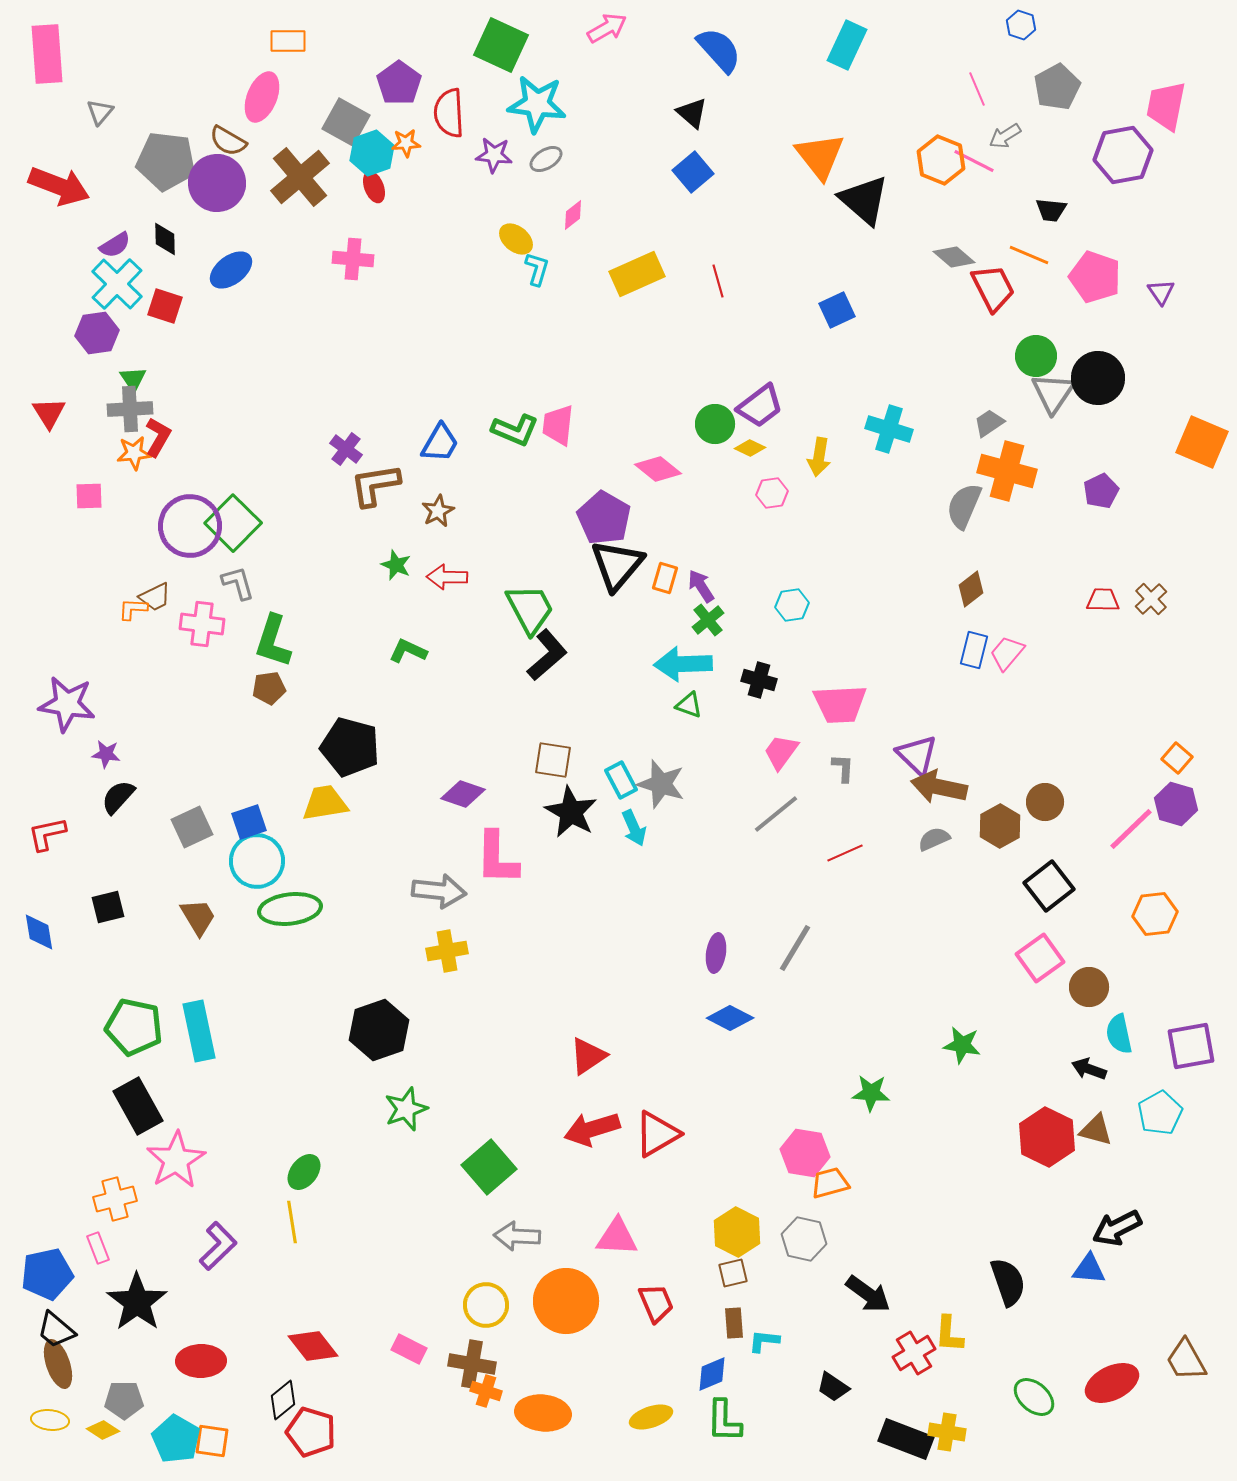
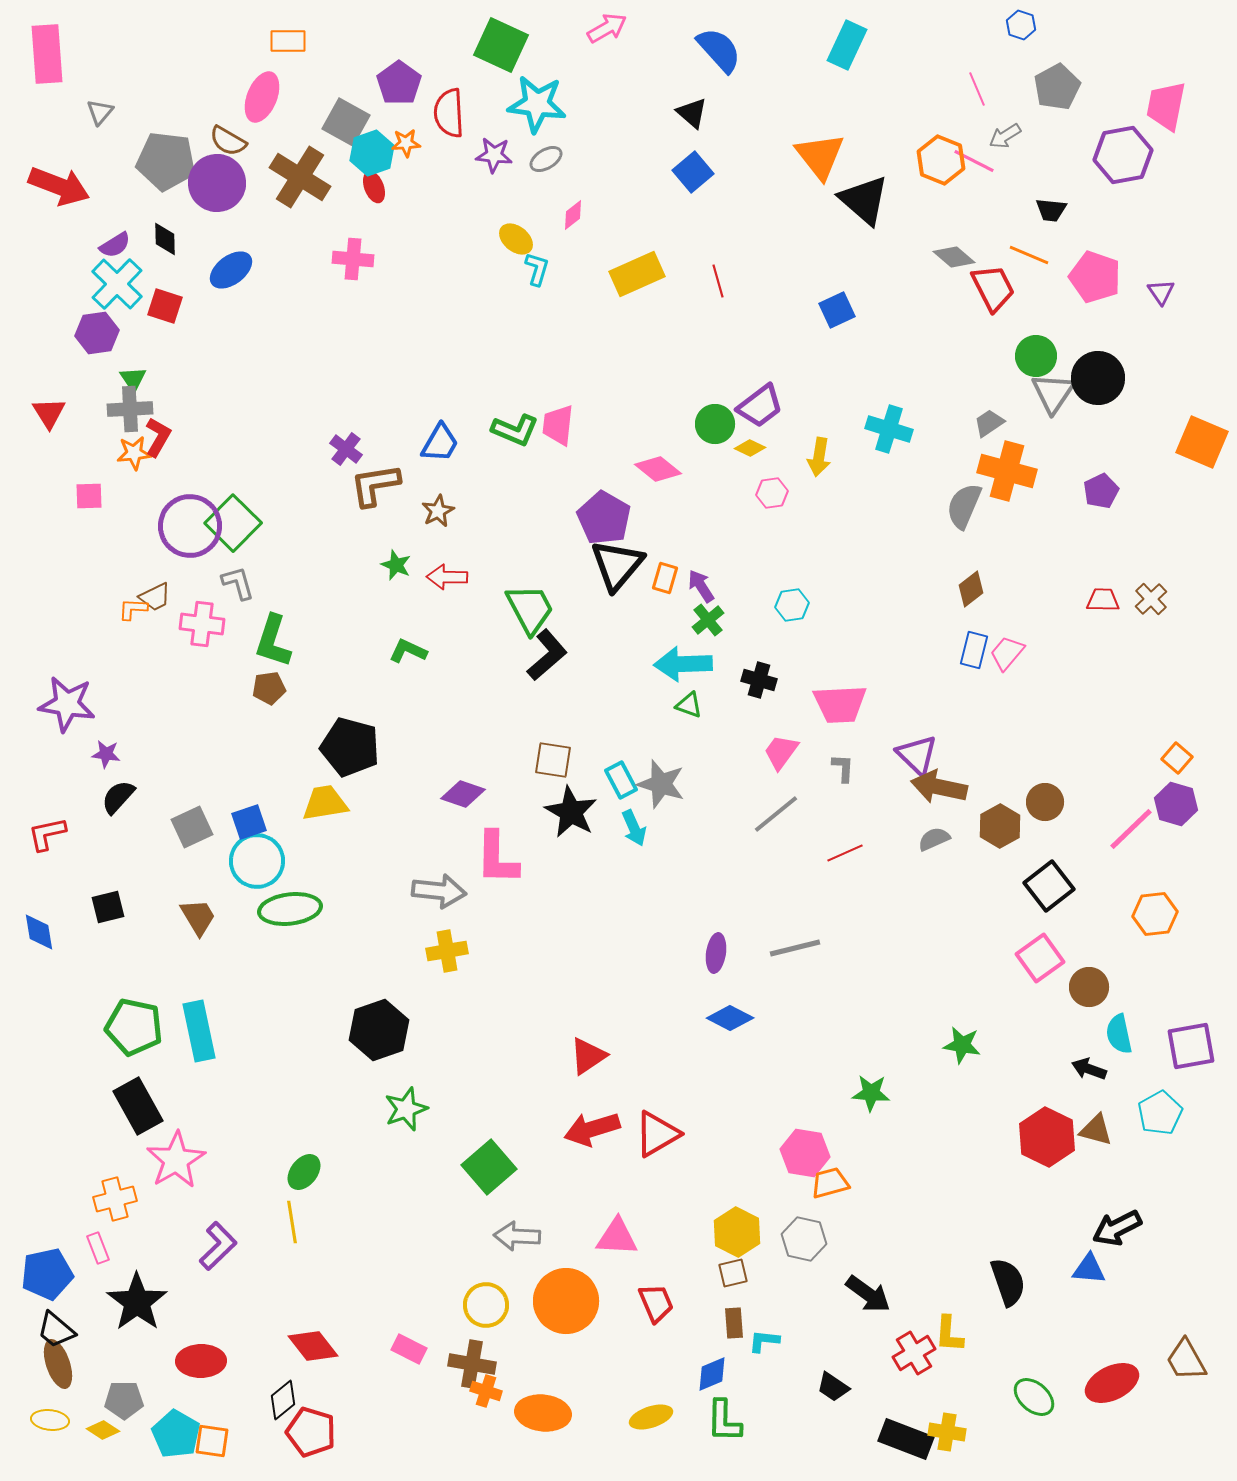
brown cross at (300, 177): rotated 18 degrees counterclockwise
gray line at (795, 948): rotated 45 degrees clockwise
cyan pentagon at (176, 1439): moved 5 px up
